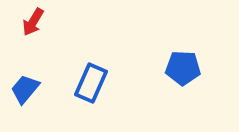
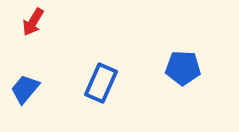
blue rectangle: moved 10 px right
